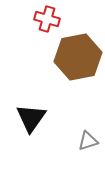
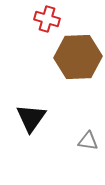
brown hexagon: rotated 9 degrees clockwise
gray triangle: rotated 25 degrees clockwise
